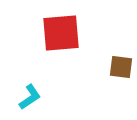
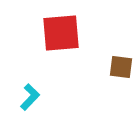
cyan L-shape: rotated 12 degrees counterclockwise
